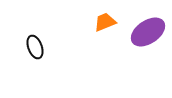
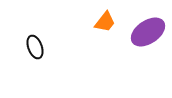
orange trapezoid: rotated 150 degrees clockwise
